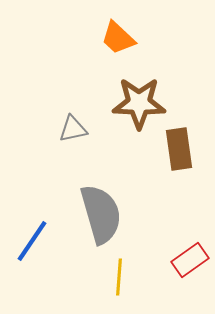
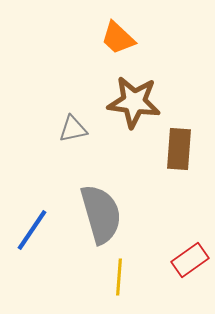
brown star: moved 5 px left, 1 px up; rotated 6 degrees clockwise
brown rectangle: rotated 12 degrees clockwise
blue line: moved 11 px up
